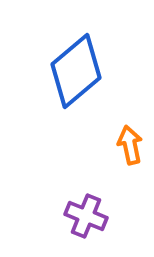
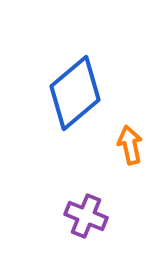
blue diamond: moved 1 px left, 22 px down
